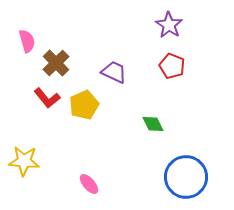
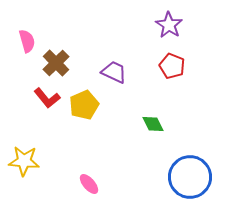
blue circle: moved 4 px right
